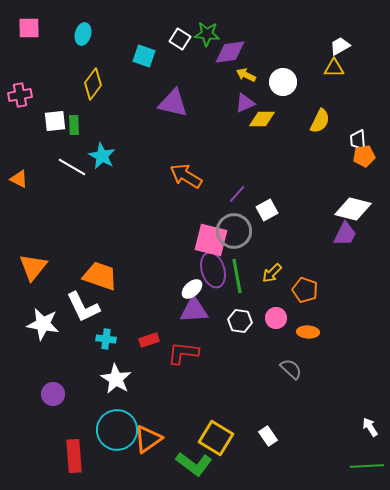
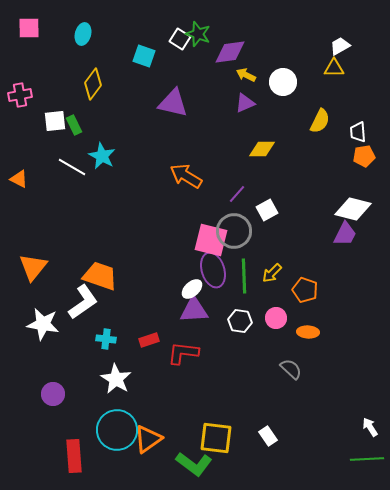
green star at (207, 34): moved 9 px left; rotated 15 degrees clockwise
yellow diamond at (262, 119): moved 30 px down
green rectangle at (74, 125): rotated 24 degrees counterclockwise
white trapezoid at (358, 140): moved 8 px up
green line at (237, 276): moved 7 px right; rotated 8 degrees clockwise
white L-shape at (83, 307): moved 5 px up; rotated 99 degrees counterclockwise
yellow square at (216, 438): rotated 24 degrees counterclockwise
green line at (367, 466): moved 7 px up
